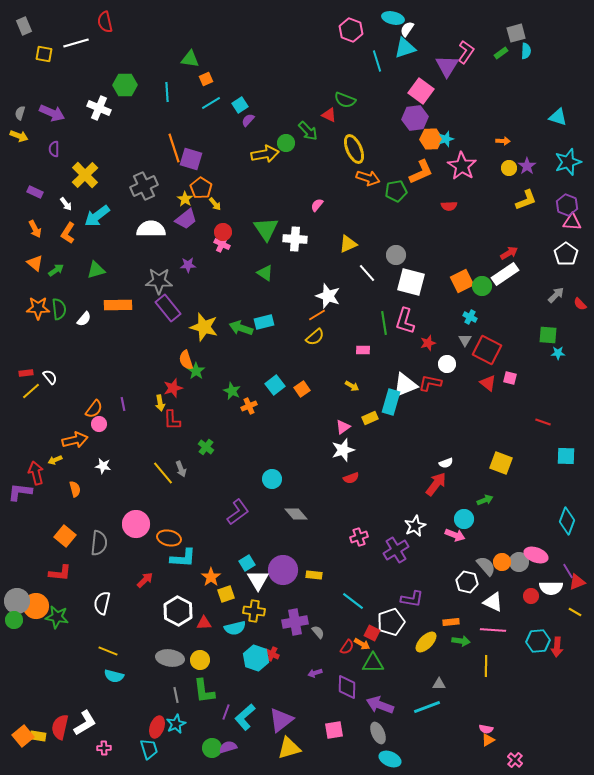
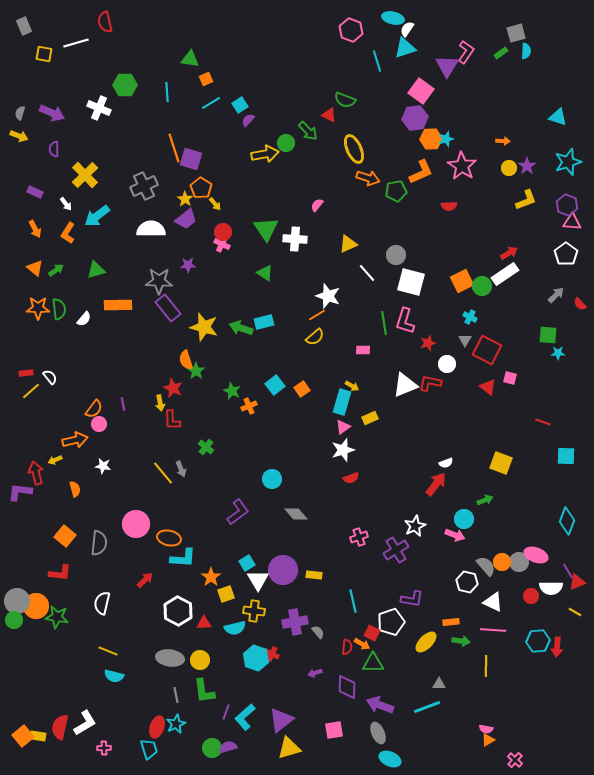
orange triangle at (35, 263): moved 5 px down
red triangle at (488, 383): moved 4 px down
red star at (173, 388): rotated 30 degrees counterclockwise
cyan rectangle at (391, 402): moved 49 px left
cyan line at (353, 601): rotated 40 degrees clockwise
red semicircle at (347, 647): rotated 28 degrees counterclockwise
